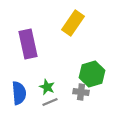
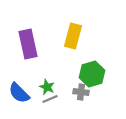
yellow rectangle: moved 13 px down; rotated 20 degrees counterclockwise
blue semicircle: rotated 140 degrees clockwise
gray line: moved 3 px up
